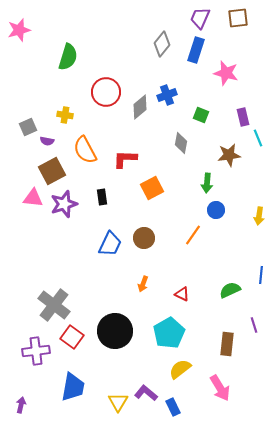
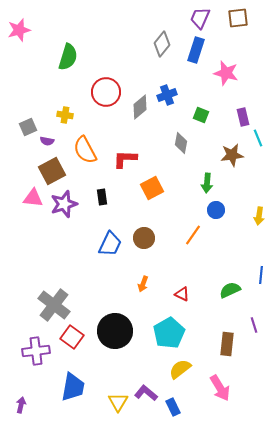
brown star at (229, 155): moved 3 px right
